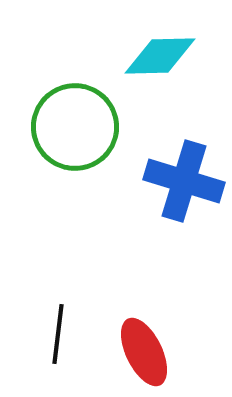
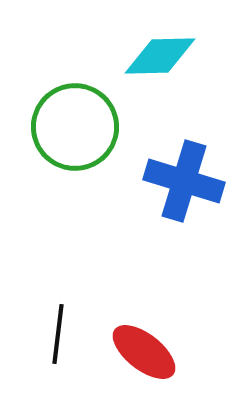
red ellipse: rotated 26 degrees counterclockwise
